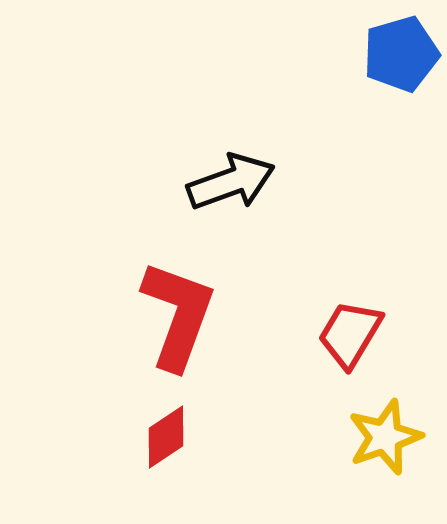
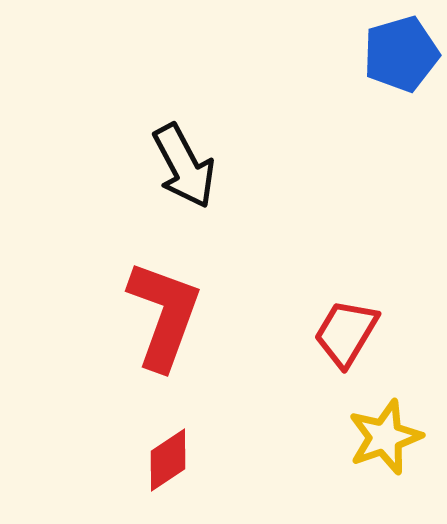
black arrow: moved 47 px left, 16 px up; rotated 82 degrees clockwise
red L-shape: moved 14 px left
red trapezoid: moved 4 px left, 1 px up
red diamond: moved 2 px right, 23 px down
